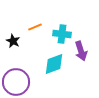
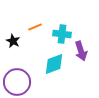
purple circle: moved 1 px right
